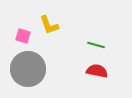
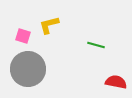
yellow L-shape: rotated 95 degrees clockwise
red semicircle: moved 19 px right, 11 px down
